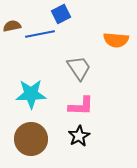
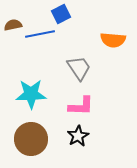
brown semicircle: moved 1 px right, 1 px up
orange semicircle: moved 3 px left
black star: moved 1 px left
